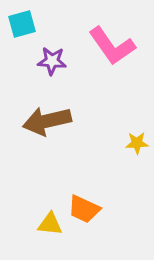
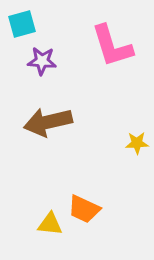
pink L-shape: rotated 18 degrees clockwise
purple star: moved 10 px left
brown arrow: moved 1 px right, 1 px down
